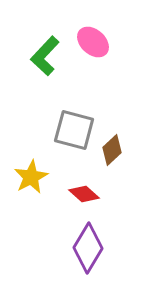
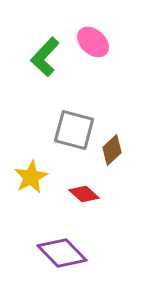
green L-shape: moved 1 px down
purple diamond: moved 26 px left, 5 px down; rotated 75 degrees counterclockwise
